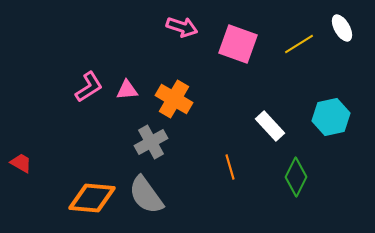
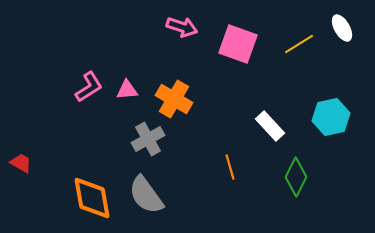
gray cross: moved 3 px left, 3 px up
orange diamond: rotated 75 degrees clockwise
